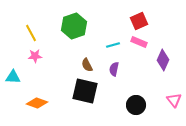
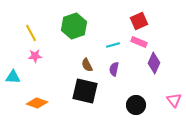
purple diamond: moved 9 px left, 3 px down
